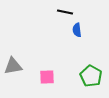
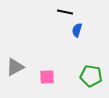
blue semicircle: rotated 24 degrees clockwise
gray triangle: moved 2 px right, 1 px down; rotated 18 degrees counterclockwise
green pentagon: rotated 20 degrees counterclockwise
